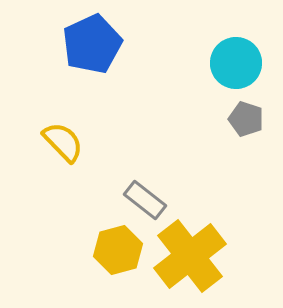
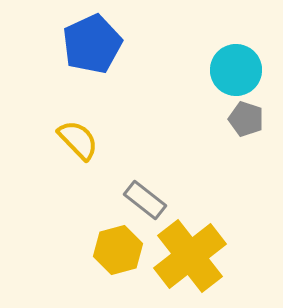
cyan circle: moved 7 px down
yellow semicircle: moved 15 px right, 2 px up
